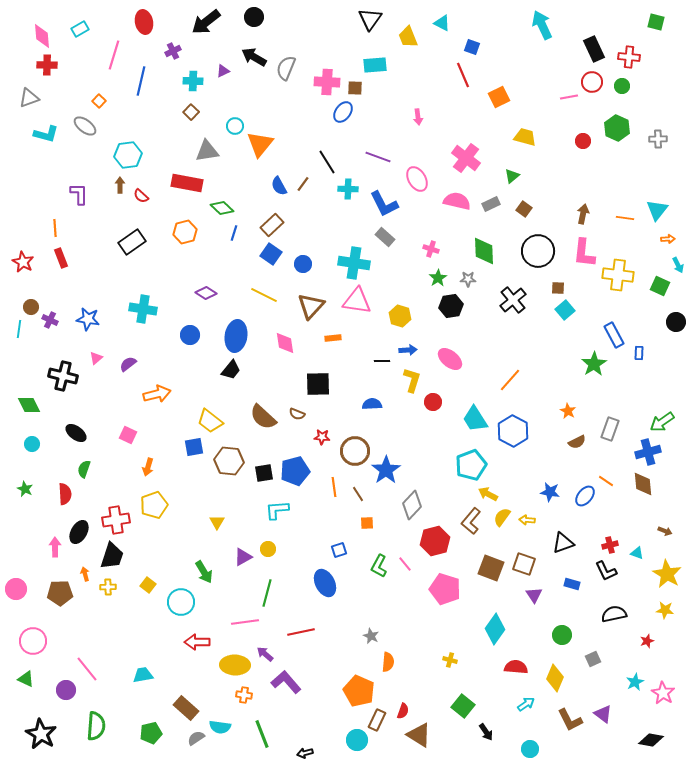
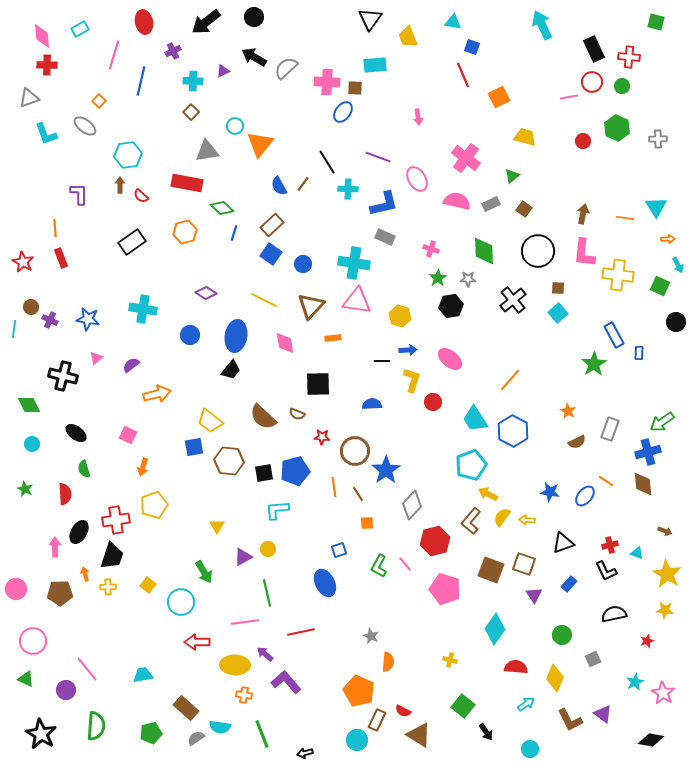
cyan triangle at (442, 23): moved 11 px right, 1 px up; rotated 18 degrees counterclockwise
gray semicircle at (286, 68): rotated 25 degrees clockwise
cyan L-shape at (46, 134): rotated 55 degrees clockwise
blue L-shape at (384, 204): rotated 76 degrees counterclockwise
cyan triangle at (657, 210): moved 1 px left, 3 px up; rotated 10 degrees counterclockwise
gray rectangle at (385, 237): rotated 18 degrees counterclockwise
yellow line at (264, 295): moved 5 px down
cyan square at (565, 310): moved 7 px left, 3 px down
cyan line at (19, 329): moved 5 px left
purple semicircle at (128, 364): moved 3 px right, 1 px down
orange arrow at (148, 467): moved 5 px left
green semicircle at (84, 469): rotated 36 degrees counterclockwise
yellow triangle at (217, 522): moved 4 px down
brown square at (491, 568): moved 2 px down
blue rectangle at (572, 584): moved 3 px left; rotated 63 degrees counterclockwise
green line at (267, 593): rotated 28 degrees counterclockwise
red semicircle at (403, 711): rotated 98 degrees clockwise
